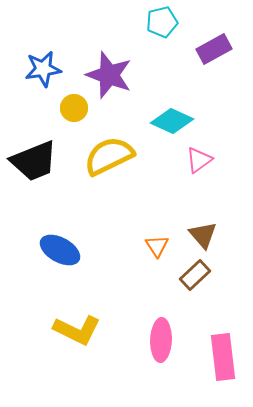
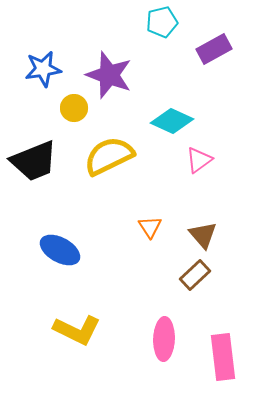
orange triangle: moved 7 px left, 19 px up
pink ellipse: moved 3 px right, 1 px up
